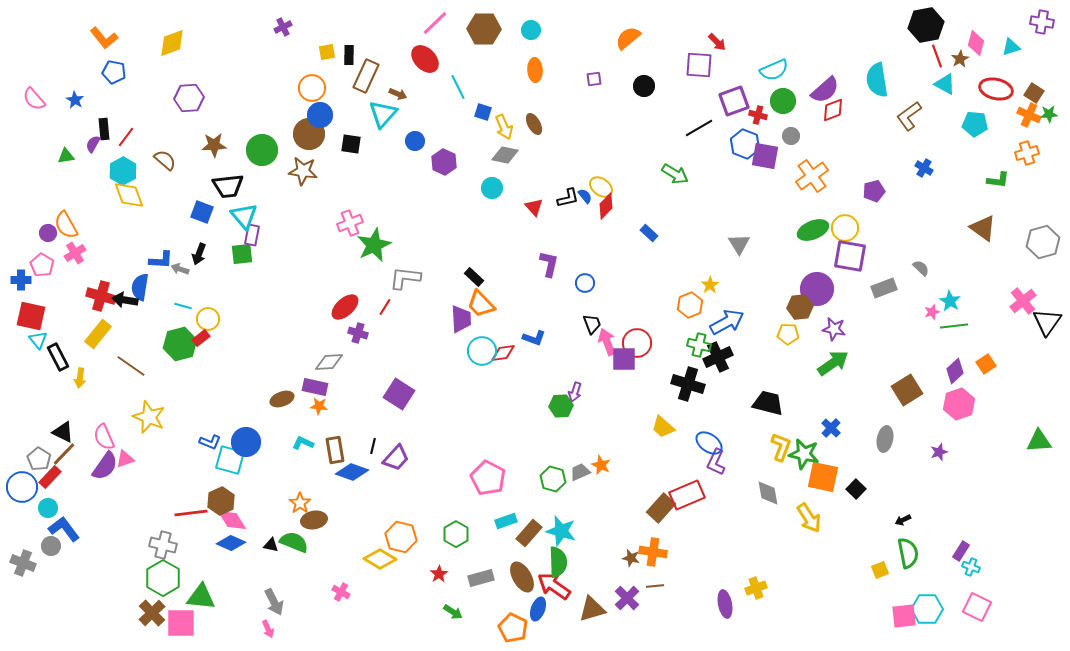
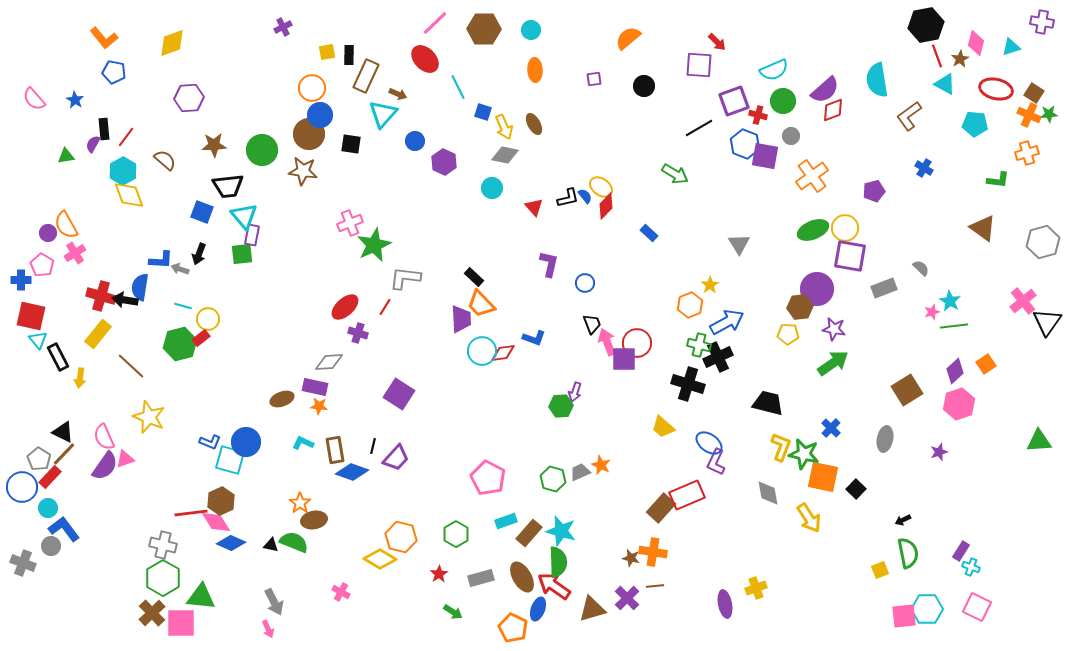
brown line at (131, 366): rotated 8 degrees clockwise
pink diamond at (232, 520): moved 16 px left, 2 px down
